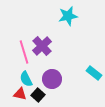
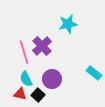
cyan star: moved 8 px down
